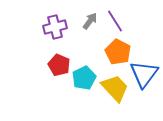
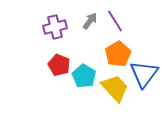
orange pentagon: moved 2 px down; rotated 15 degrees clockwise
cyan pentagon: moved 2 px up; rotated 15 degrees counterclockwise
